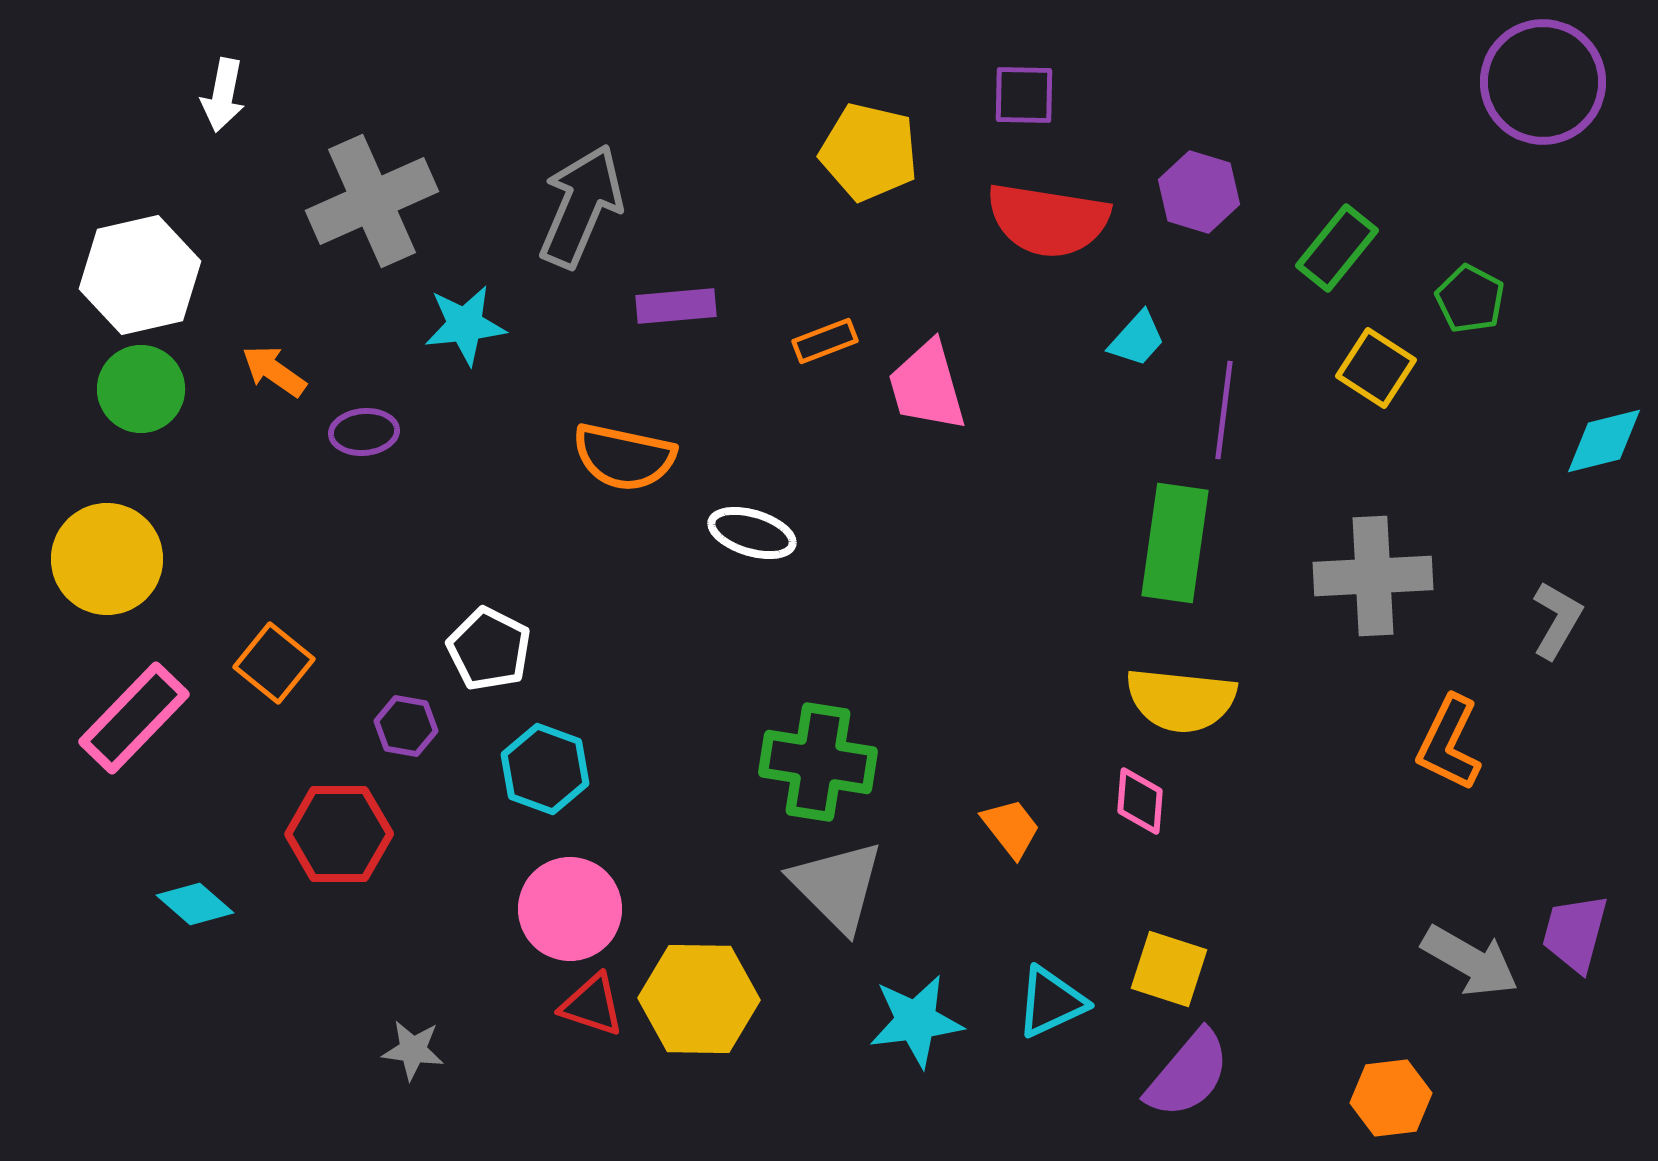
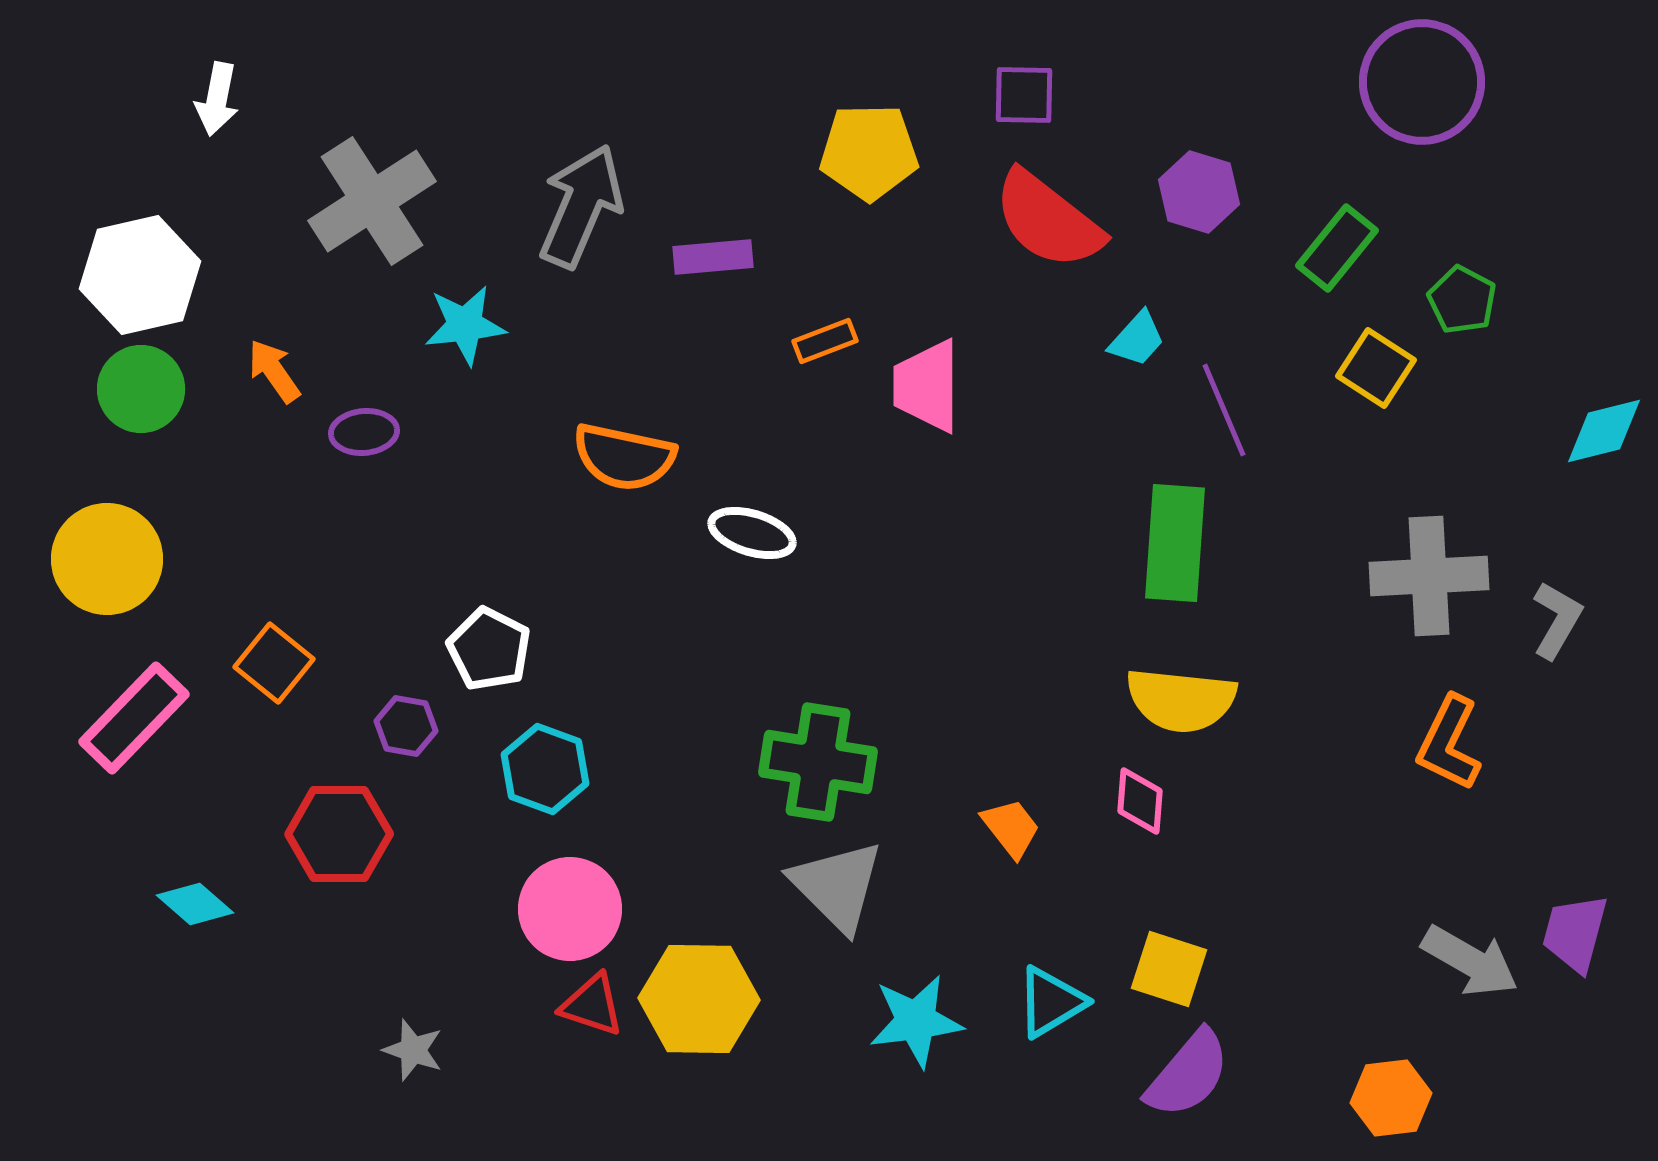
purple circle at (1543, 82): moved 121 px left
white arrow at (223, 95): moved 6 px left, 4 px down
yellow pentagon at (869, 152): rotated 14 degrees counterclockwise
gray cross at (372, 201): rotated 9 degrees counterclockwise
red semicircle at (1048, 220): rotated 29 degrees clockwise
green pentagon at (1470, 299): moved 8 px left, 1 px down
purple rectangle at (676, 306): moved 37 px right, 49 px up
orange arrow at (274, 371): rotated 20 degrees clockwise
pink trapezoid at (927, 386): rotated 16 degrees clockwise
purple line at (1224, 410): rotated 30 degrees counterclockwise
cyan diamond at (1604, 441): moved 10 px up
green rectangle at (1175, 543): rotated 4 degrees counterclockwise
gray cross at (1373, 576): moved 56 px right
cyan triangle at (1051, 1002): rotated 6 degrees counterclockwise
gray star at (413, 1050): rotated 12 degrees clockwise
